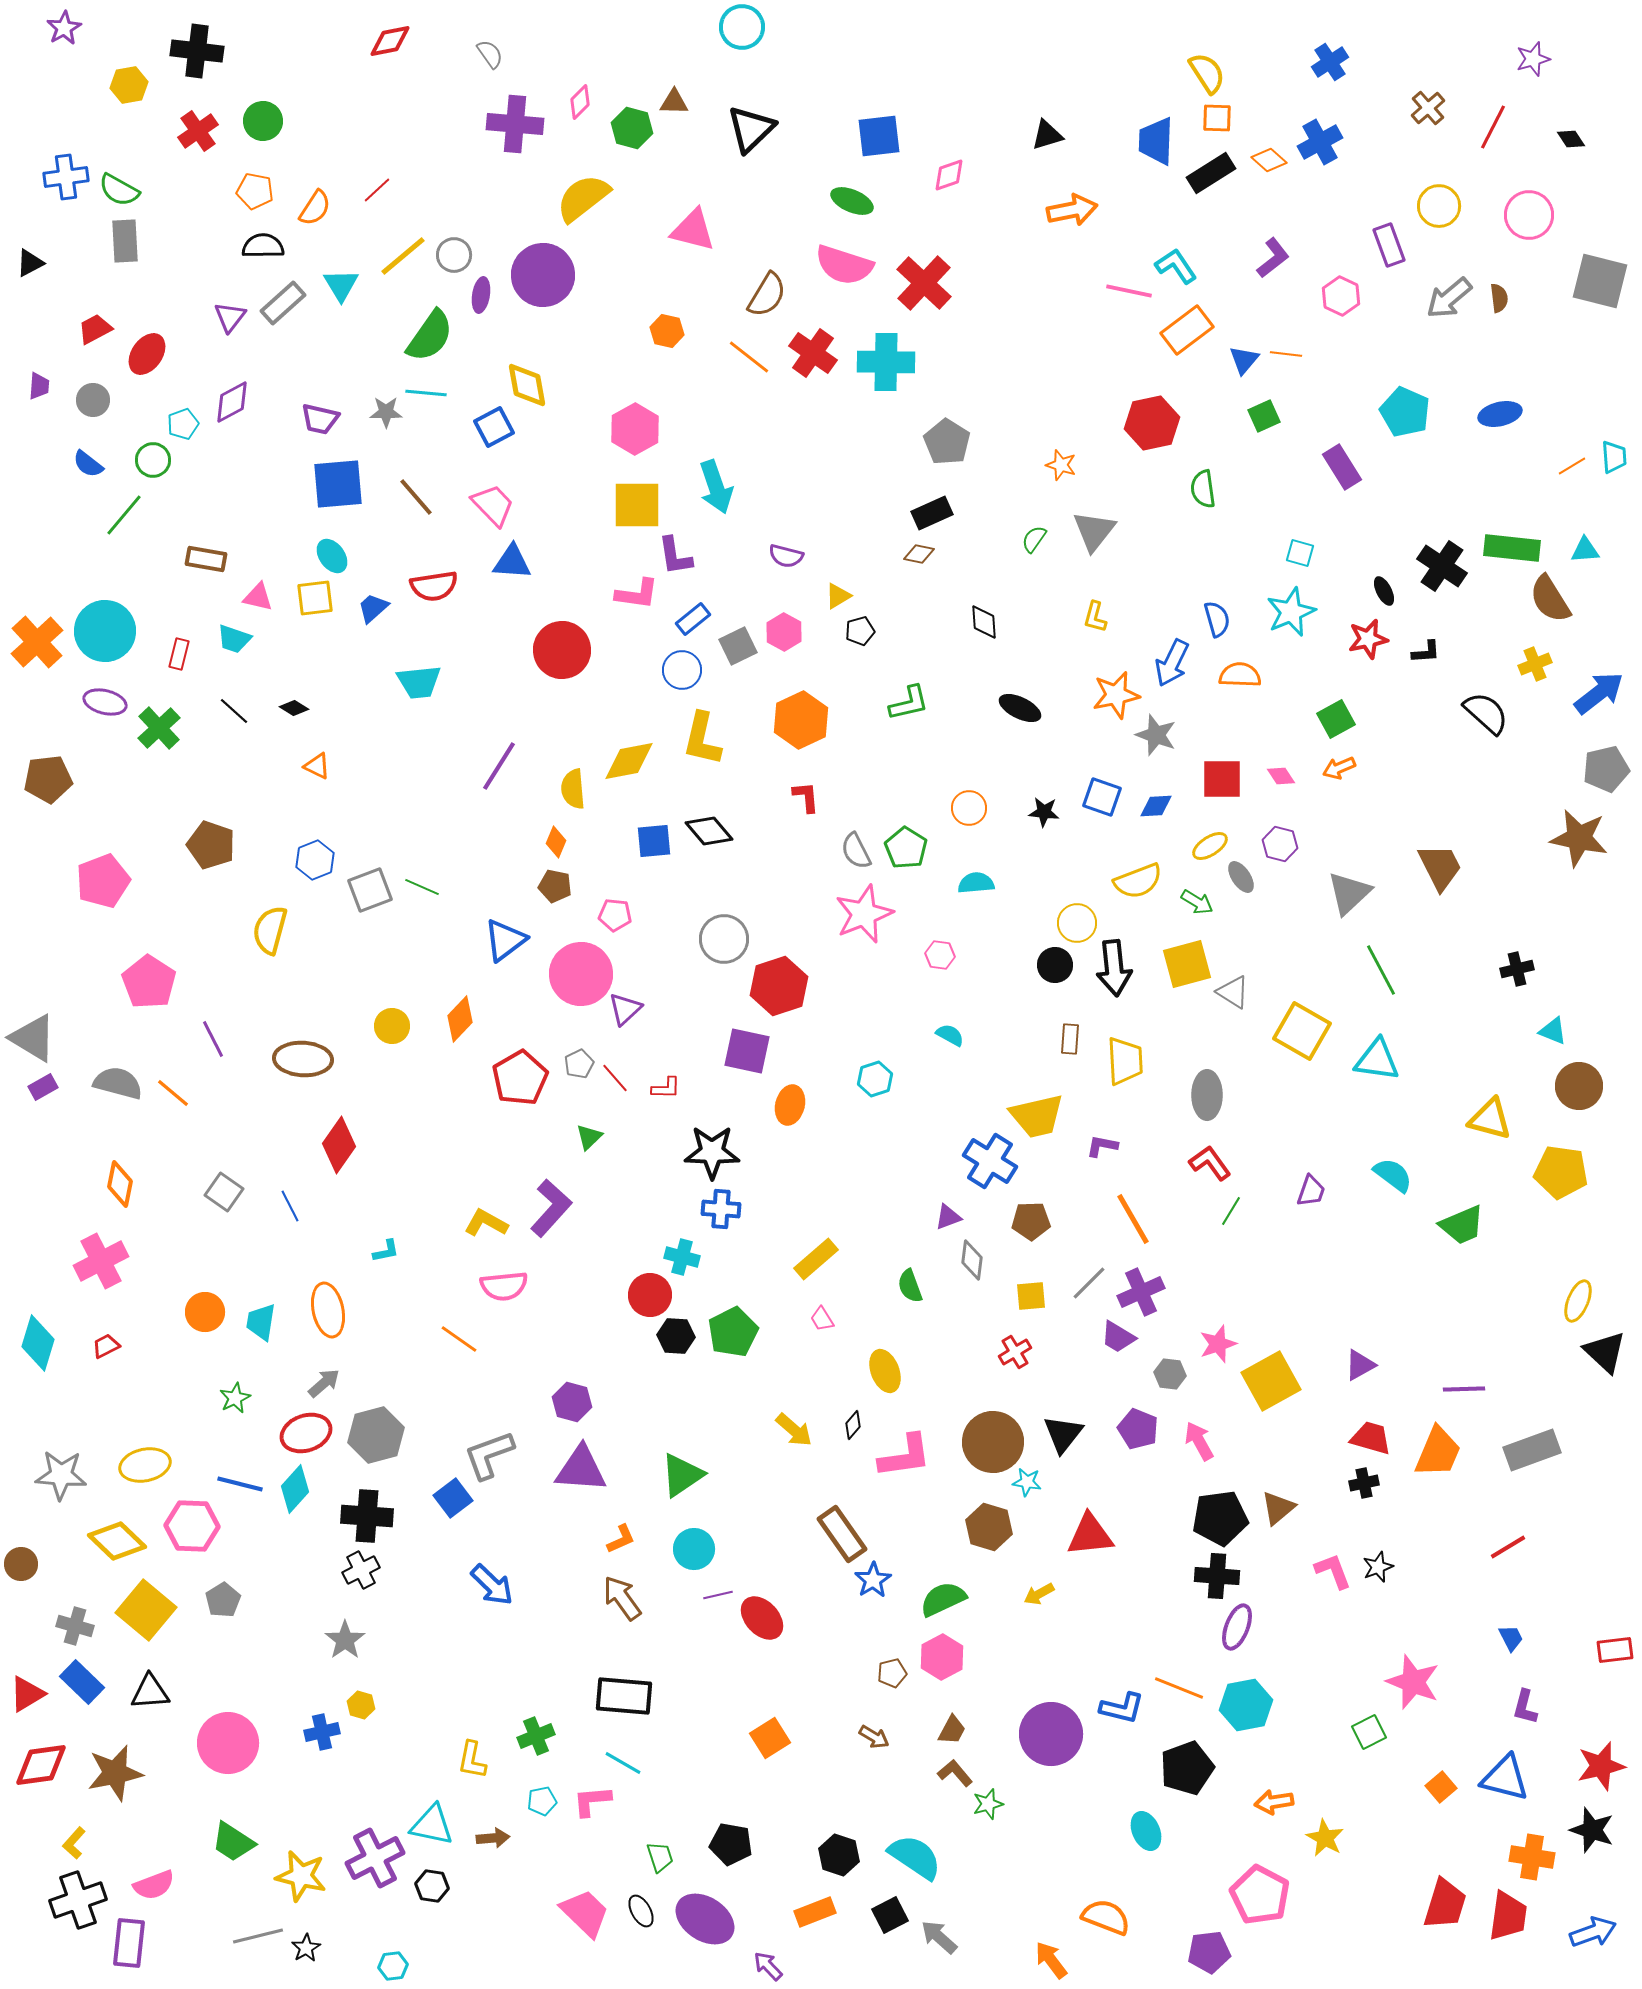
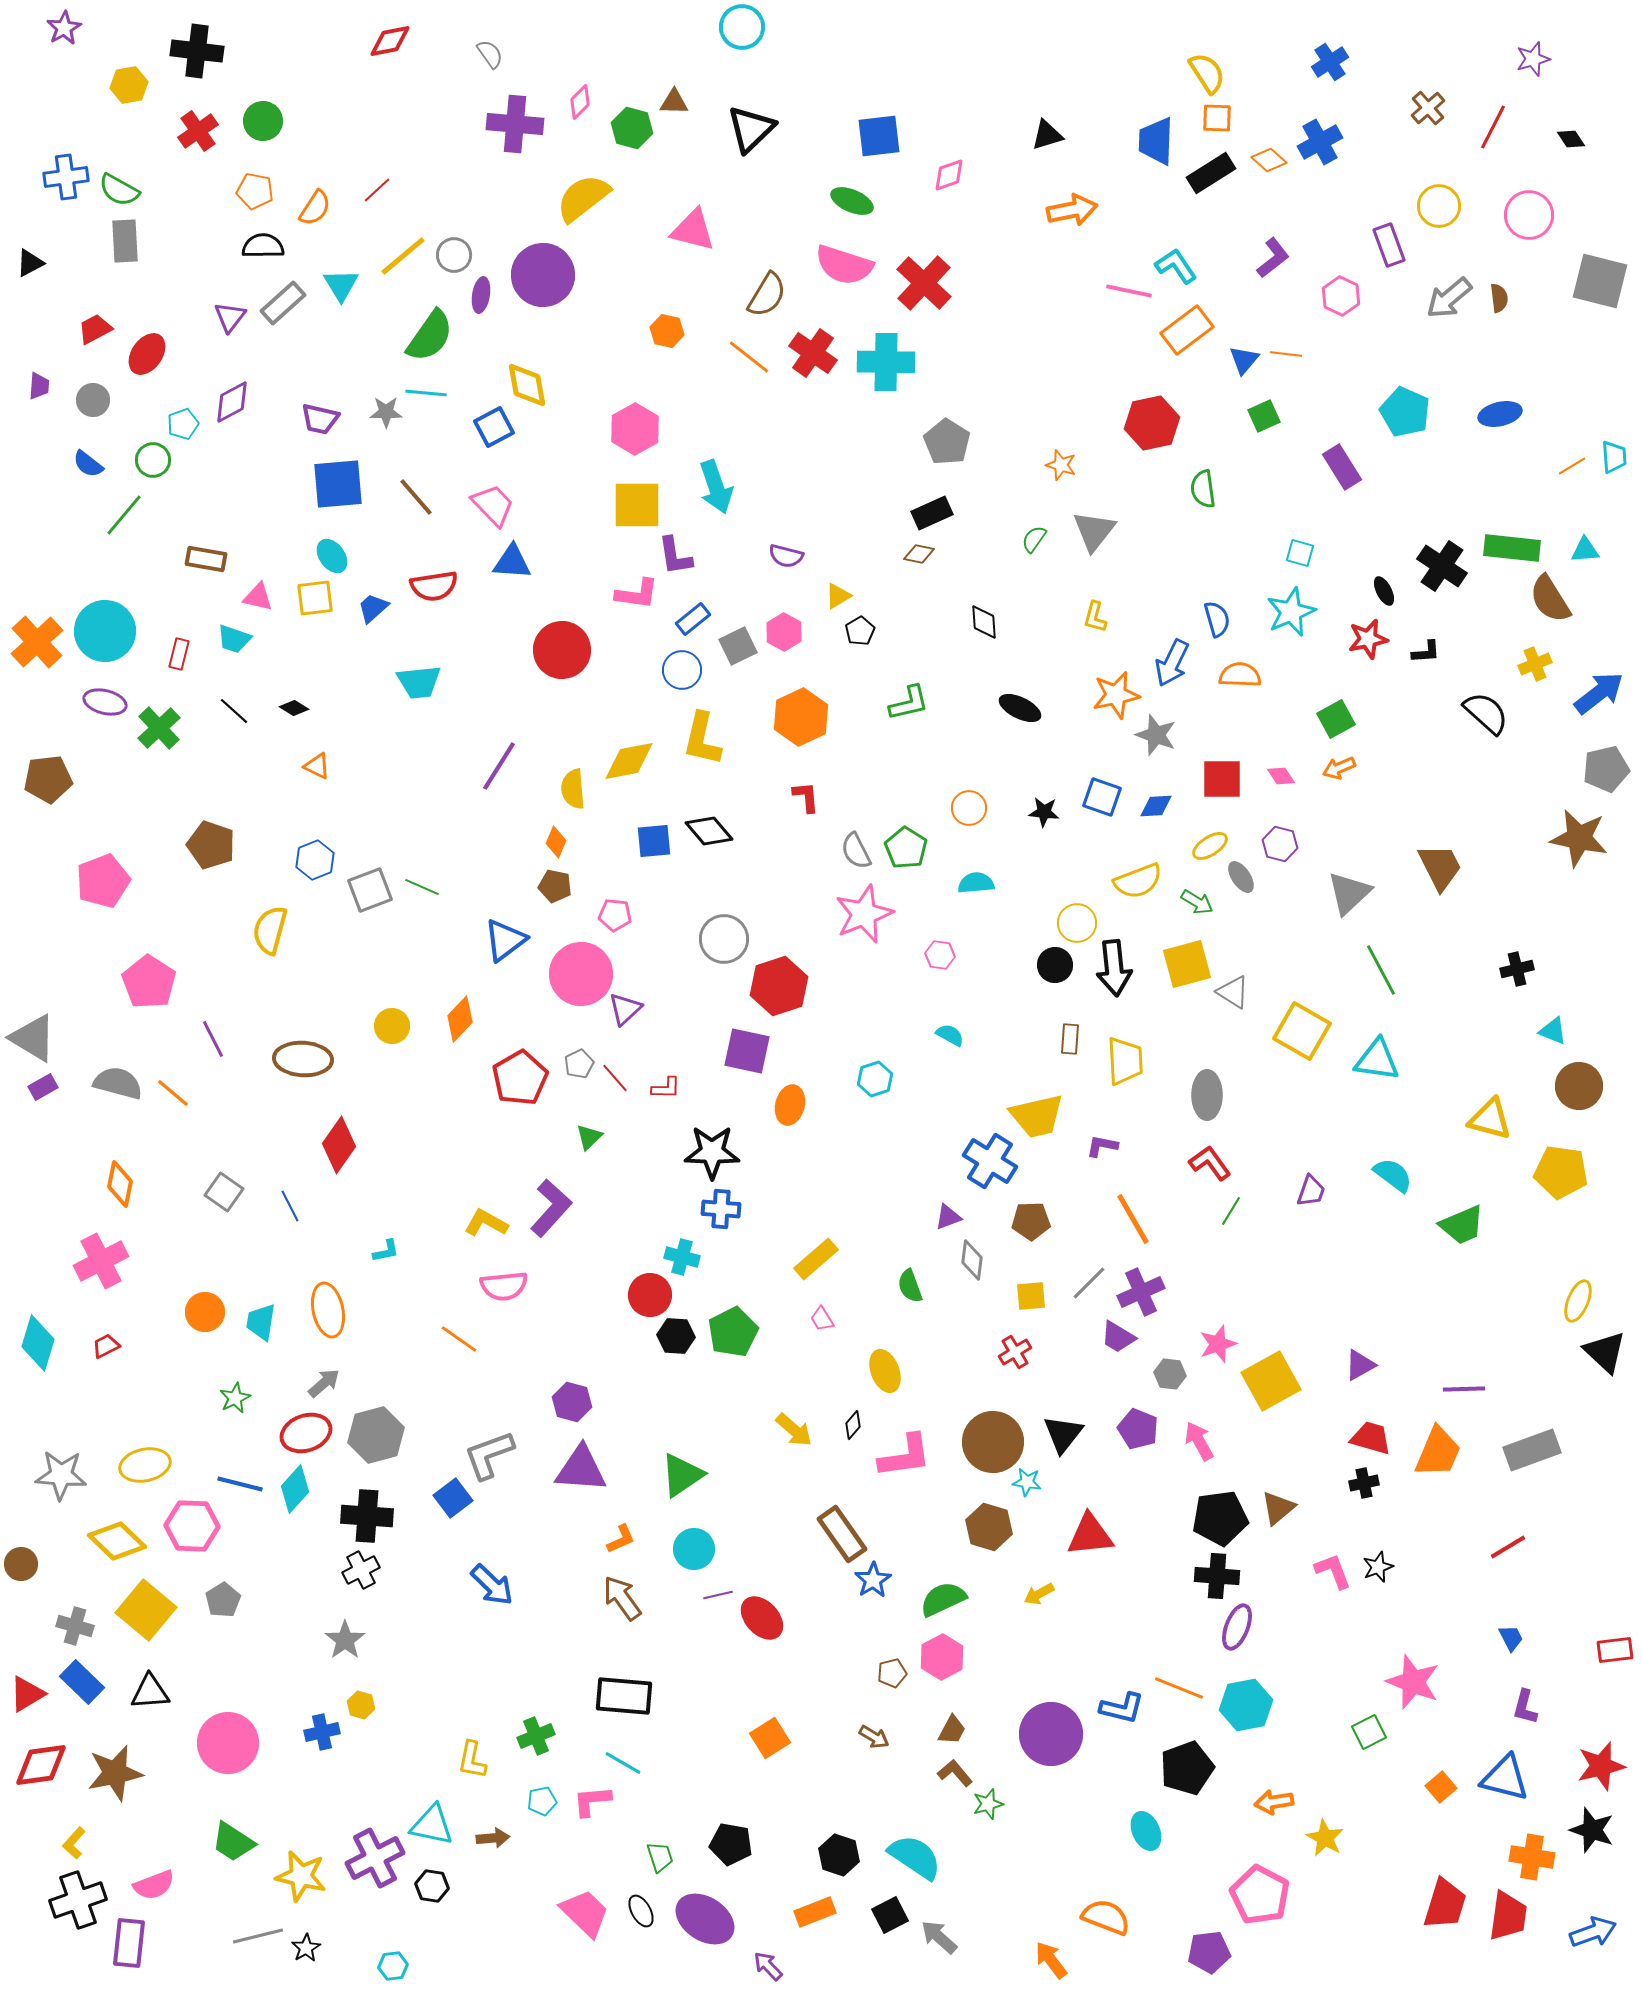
black pentagon at (860, 631): rotated 16 degrees counterclockwise
orange hexagon at (801, 720): moved 3 px up
